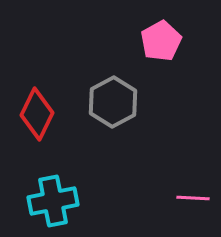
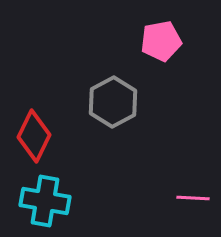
pink pentagon: rotated 18 degrees clockwise
red diamond: moved 3 px left, 22 px down
cyan cross: moved 8 px left; rotated 21 degrees clockwise
